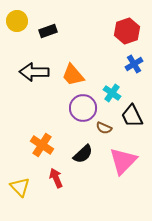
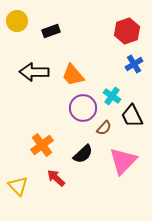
black rectangle: moved 3 px right
cyan cross: moved 3 px down
brown semicircle: rotated 70 degrees counterclockwise
orange cross: rotated 20 degrees clockwise
red arrow: rotated 24 degrees counterclockwise
yellow triangle: moved 2 px left, 1 px up
